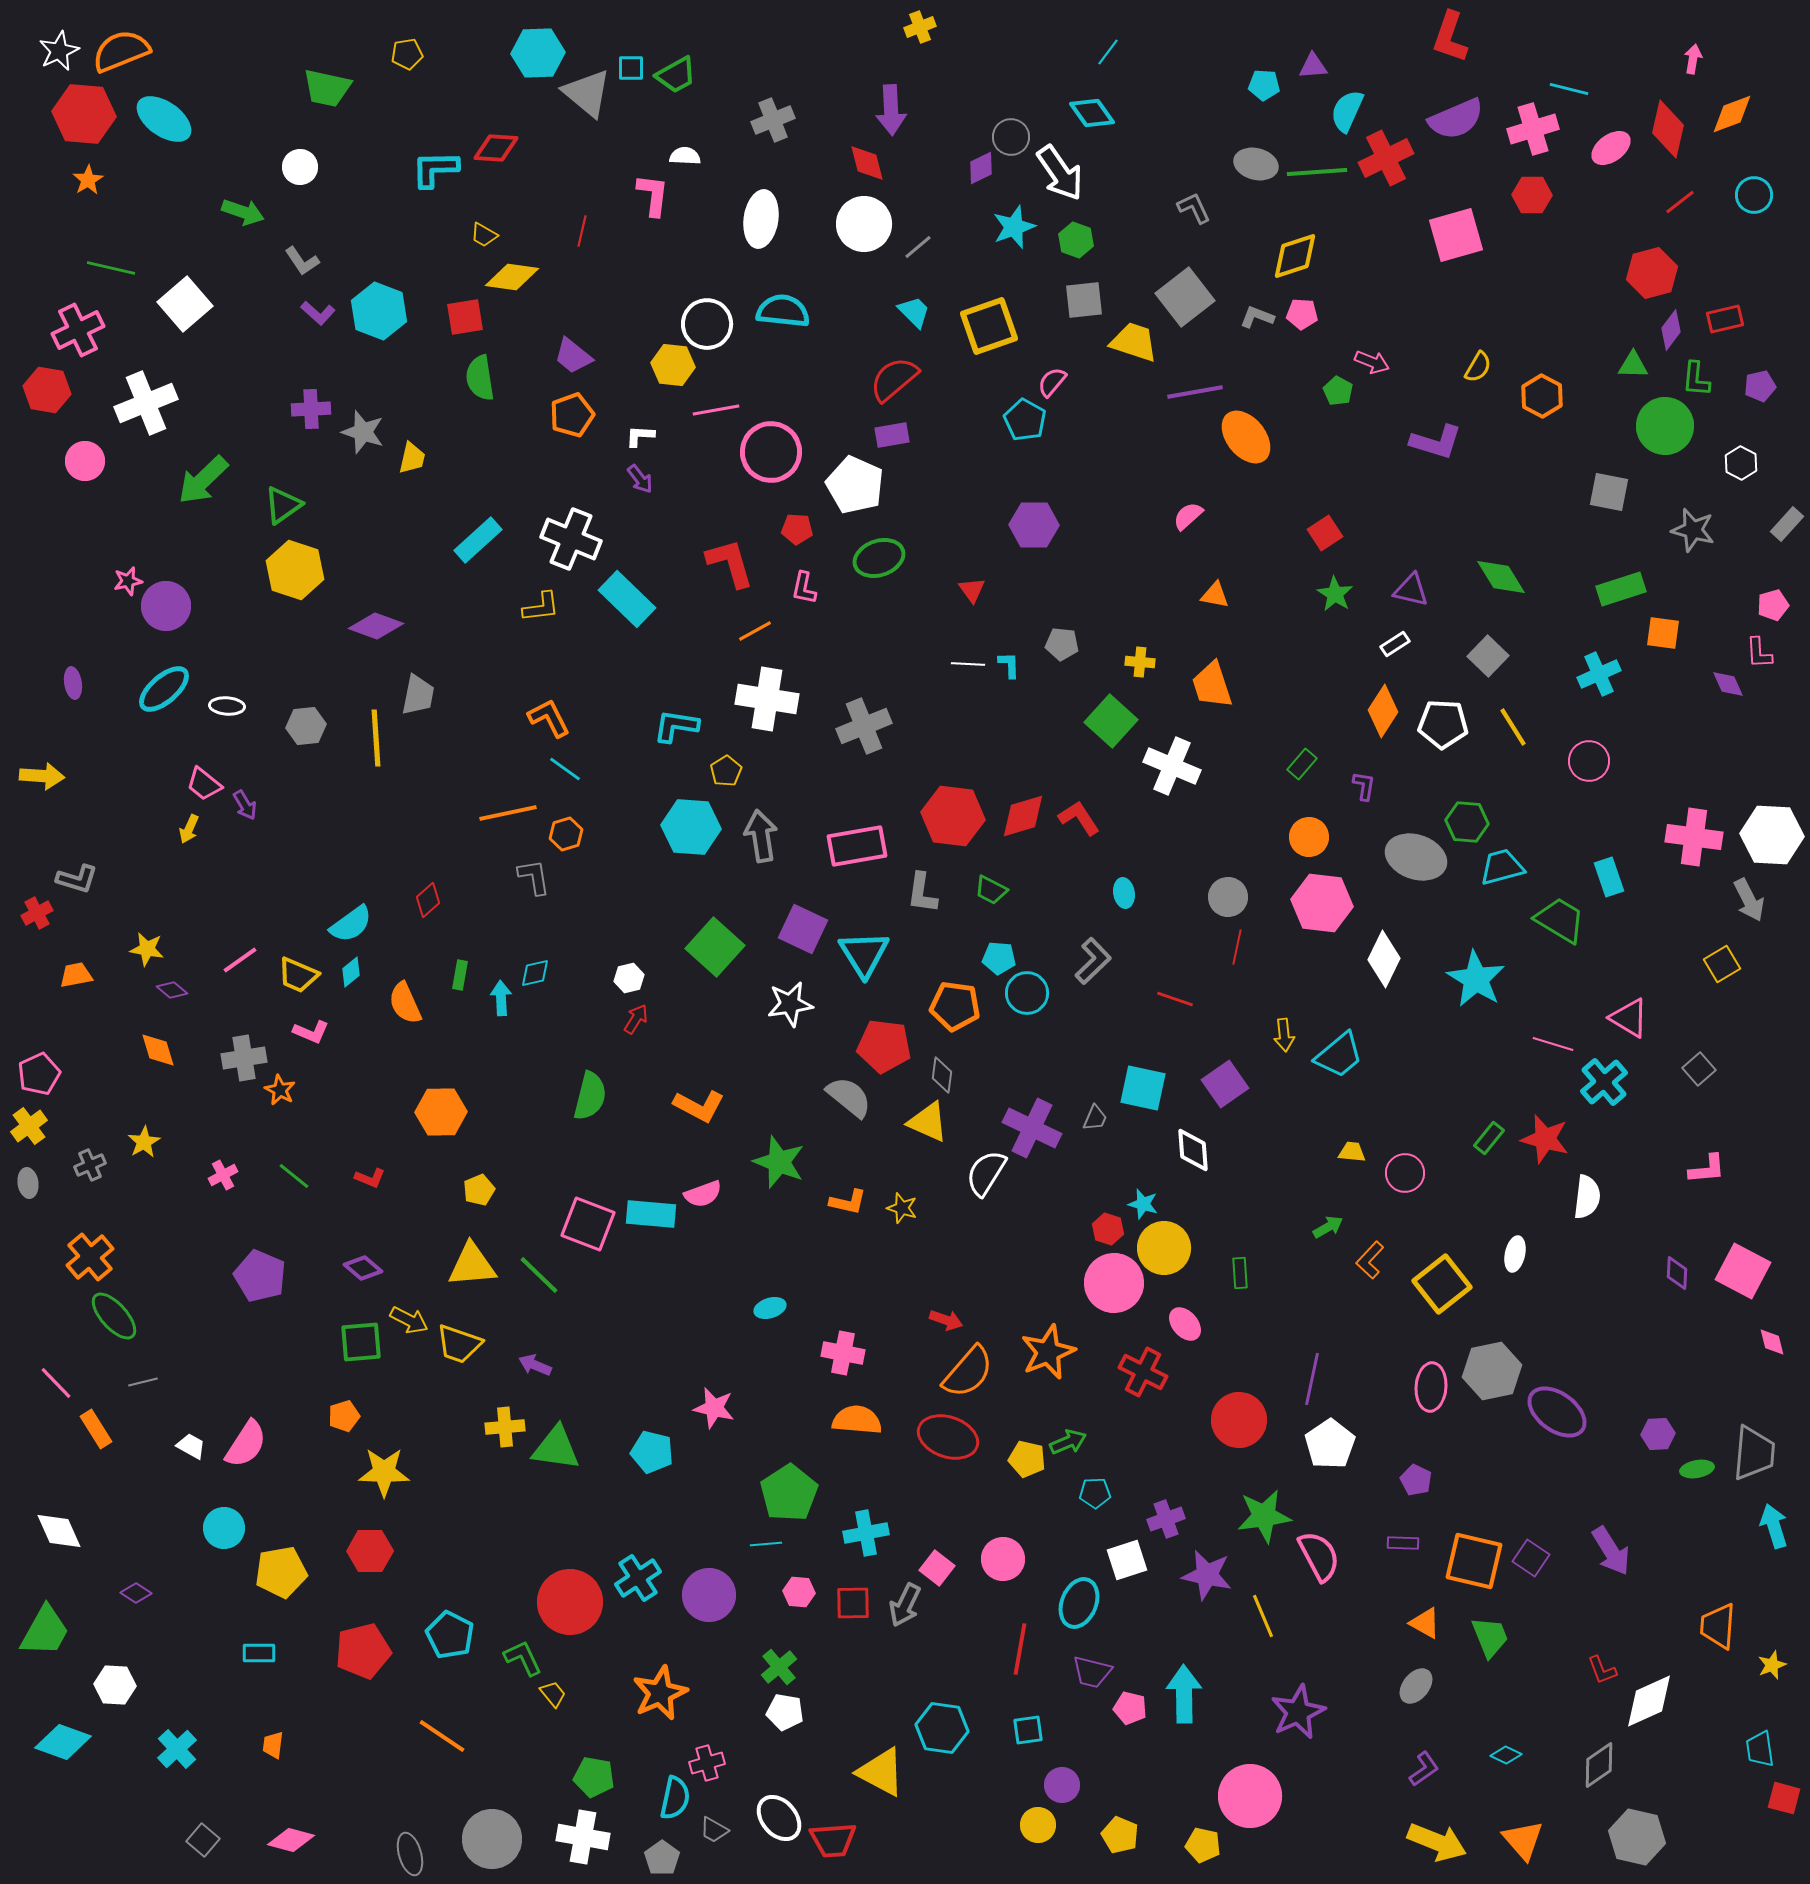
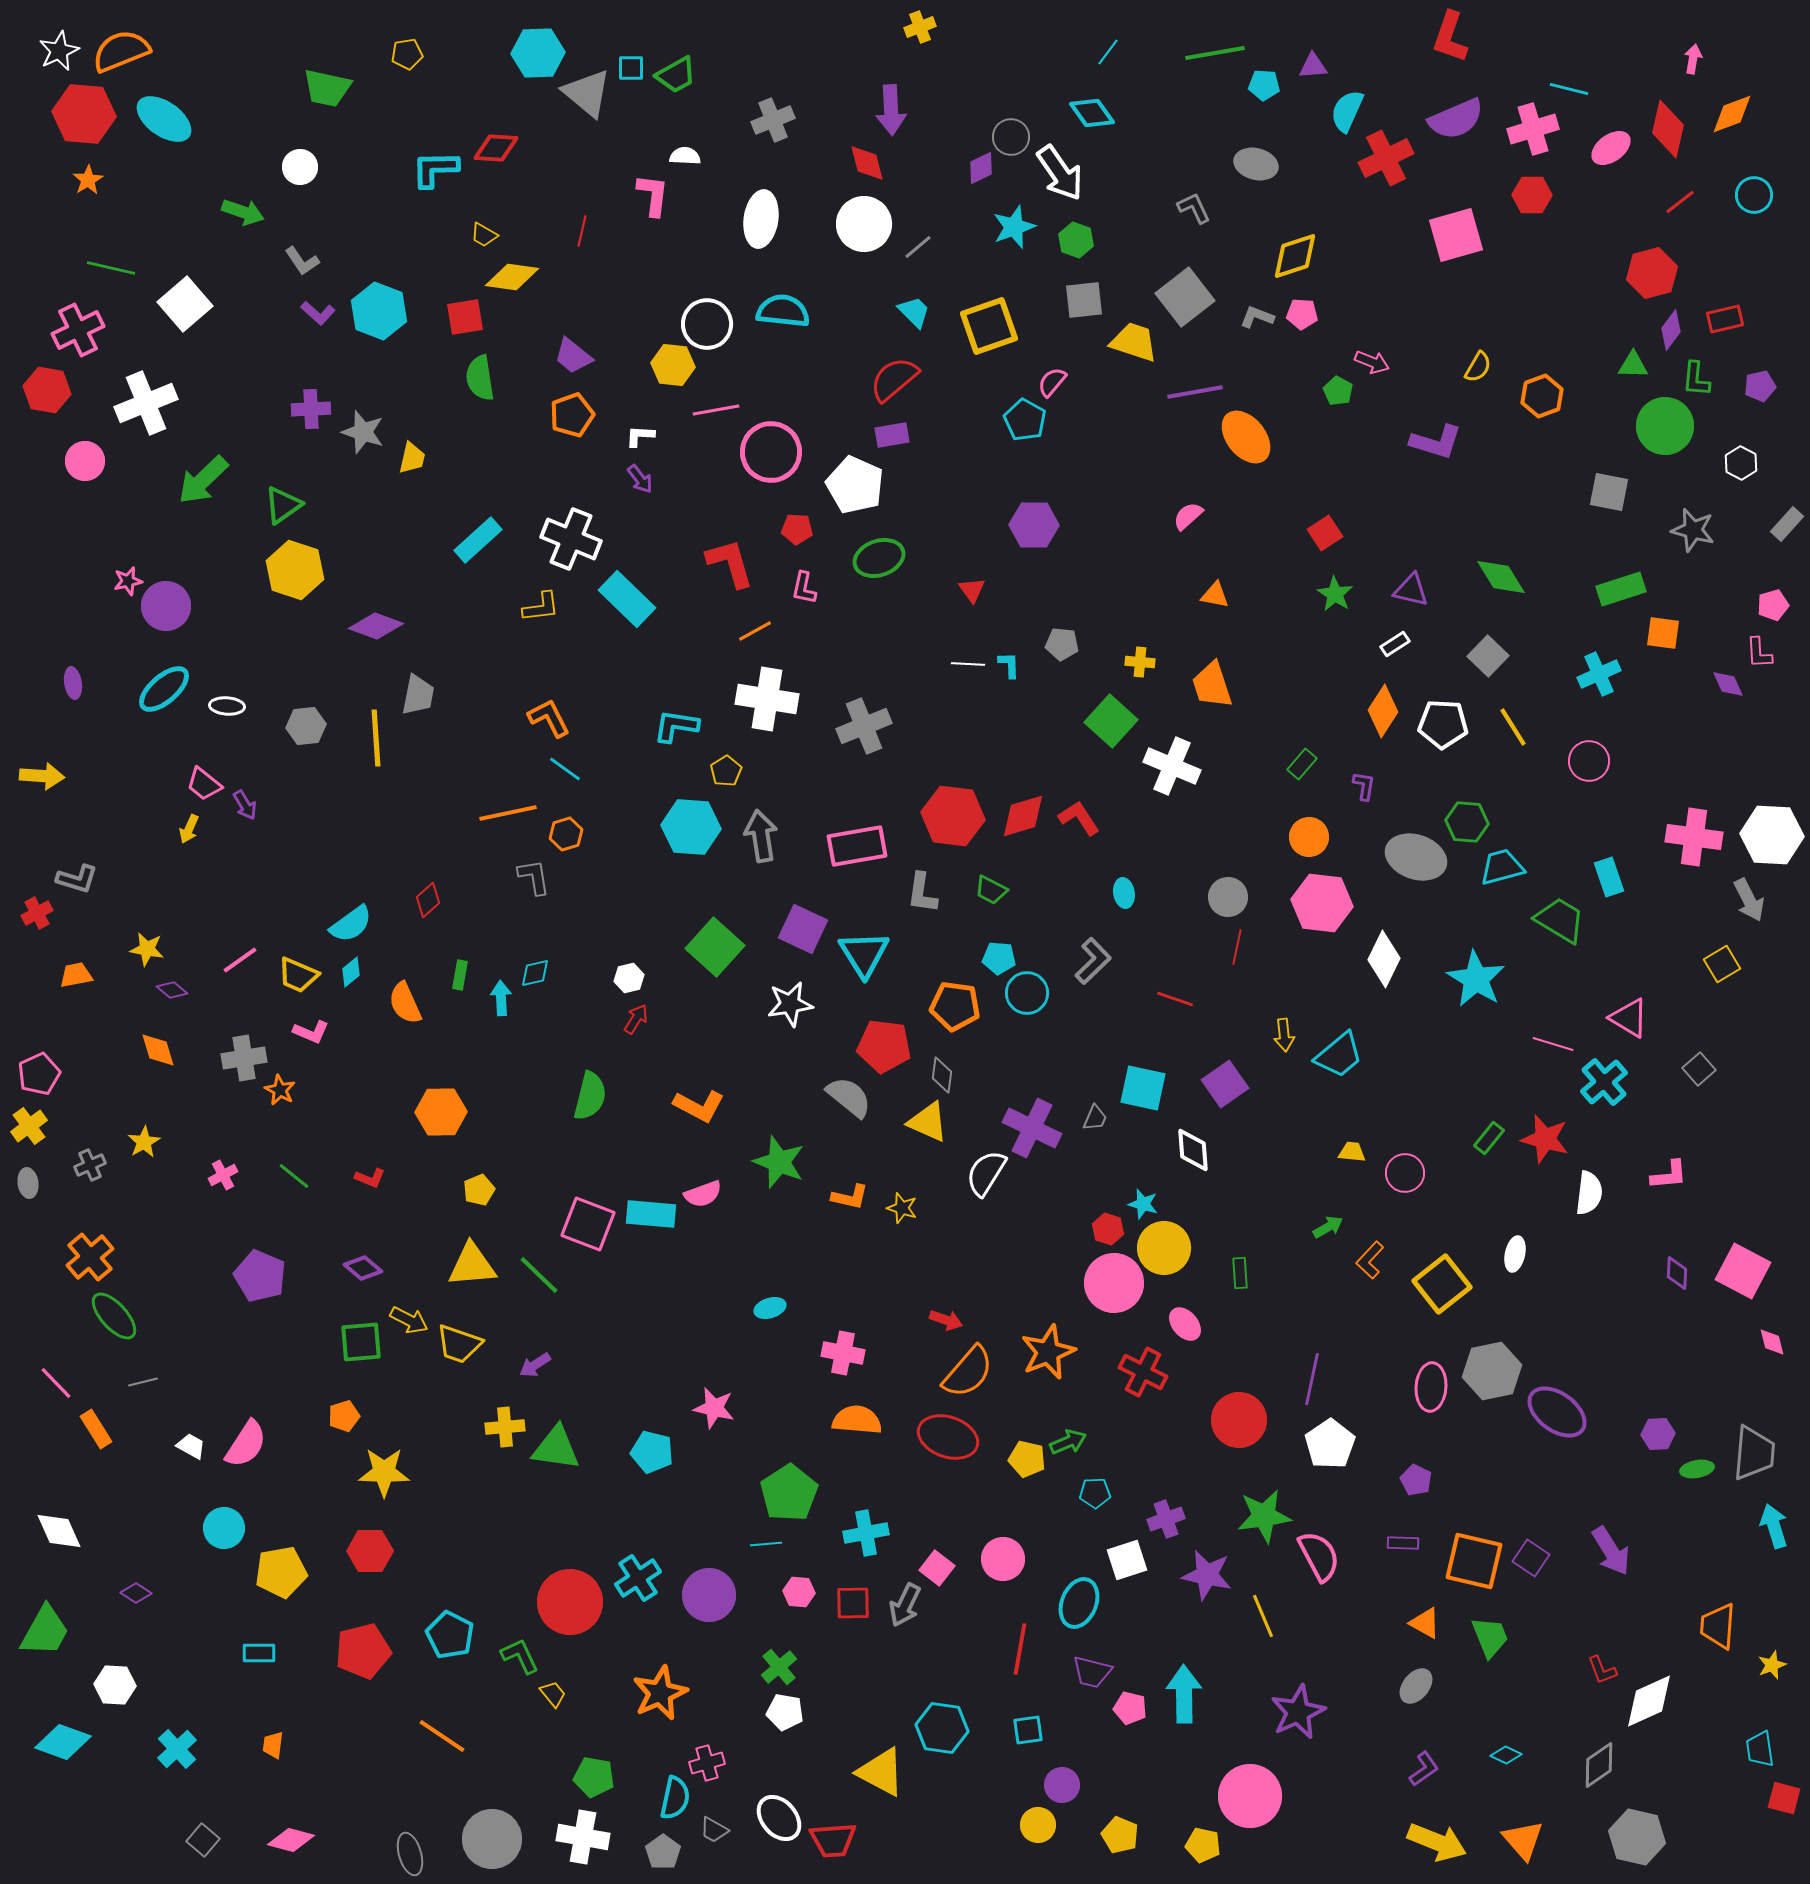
green line at (1317, 172): moved 102 px left, 119 px up; rotated 6 degrees counterclockwise
orange hexagon at (1542, 396): rotated 12 degrees clockwise
pink L-shape at (1707, 1169): moved 38 px left, 6 px down
white semicircle at (1587, 1197): moved 2 px right, 4 px up
orange L-shape at (848, 1202): moved 2 px right, 5 px up
purple arrow at (535, 1365): rotated 56 degrees counterclockwise
green L-shape at (523, 1658): moved 3 px left, 2 px up
gray pentagon at (662, 1858): moved 1 px right, 6 px up
